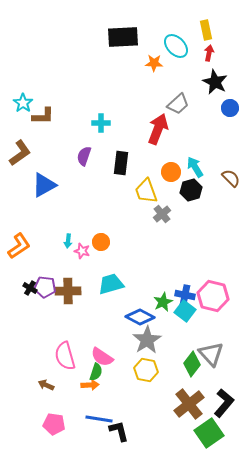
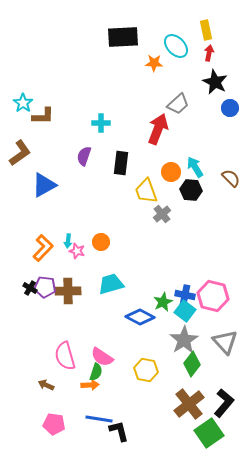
black hexagon at (191, 190): rotated 20 degrees clockwise
orange L-shape at (19, 246): moved 24 px right, 2 px down; rotated 12 degrees counterclockwise
pink star at (82, 251): moved 5 px left
gray star at (147, 340): moved 37 px right
gray triangle at (211, 354): moved 14 px right, 12 px up
